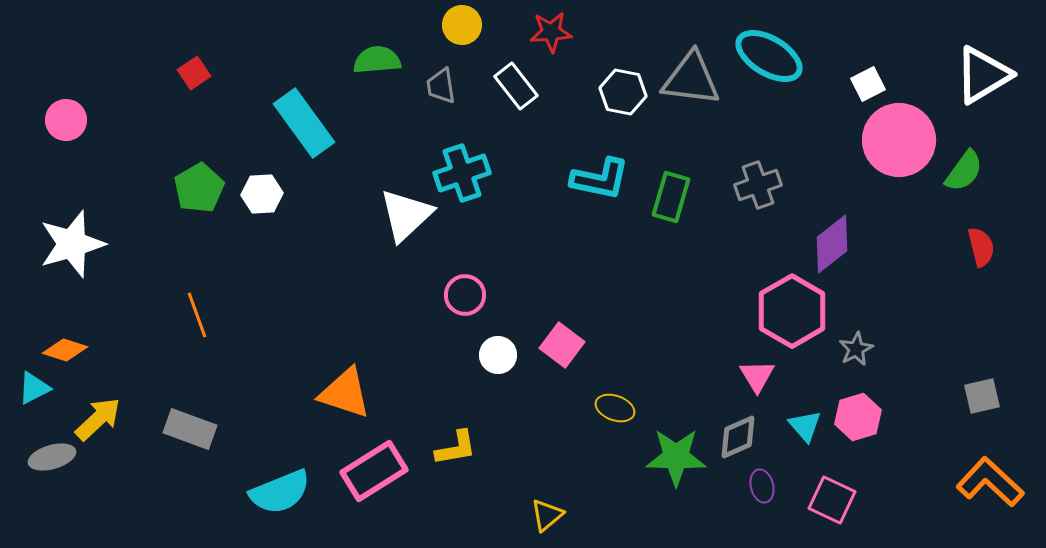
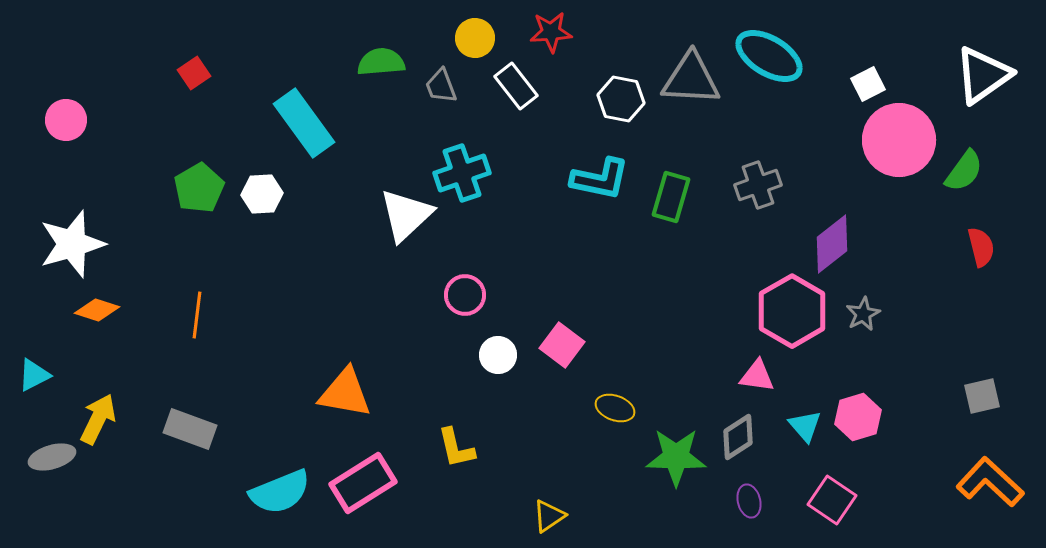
yellow circle at (462, 25): moved 13 px right, 13 px down
green semicircle at (377, 60): moved 4 px right, 2 px down
white triangle at (983, 75): rotated 4 degrees counterclockwise
gray triangle at (691, 79): rotated 4 degrees counterclockwise
gray trapezoid at (441, 86): rotated 12 degrees counterclockwise
white hexagon at (623, 92): moved 2 px left, 7 px down
orange line at (197, 315): rotated 27 degrees clockwise
gray star at (856, 349): moved 7 px right, 35 px up
orange diamond at (65, 350): moved 32 px right, 40 px up
pink triangle at (757, 376): rotated 51 degrees counterclockwise
cyan triangle at (34, 388): moved 13 px up
orange triangle at (345, 393): rotated 8 degrees counterclockwise
yellow arrow at (98, 419): rotated 21 degrees counterclockwise
gray diamond at (738, 437): rotated 9 degrees counterclockwise
yellow L-shape at (456, 448): rotated 87 degrees clockwise
pink rectangle at (374, 471): moved 11 px left, 12 px down
purple ellipse at (762, 486): moved 13 px left, 15 px down
pink square at (832, 500): rotated 9 degrees clockwise
yellow triangle at (547, 515): moved 2 px right, 1 px down; rotated 6 degrees clockwise
